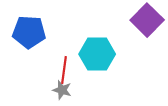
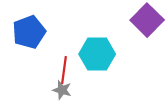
blue pentagon: rotated 24 degrees counterclockwise
